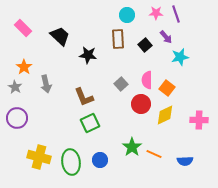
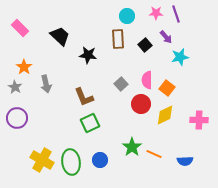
cyan circle: moved 1 px down
pink rectangle: moved 3 px left
yellow cross: moved 3 px right, 3 px down; rotated 15 degrees clockwise
